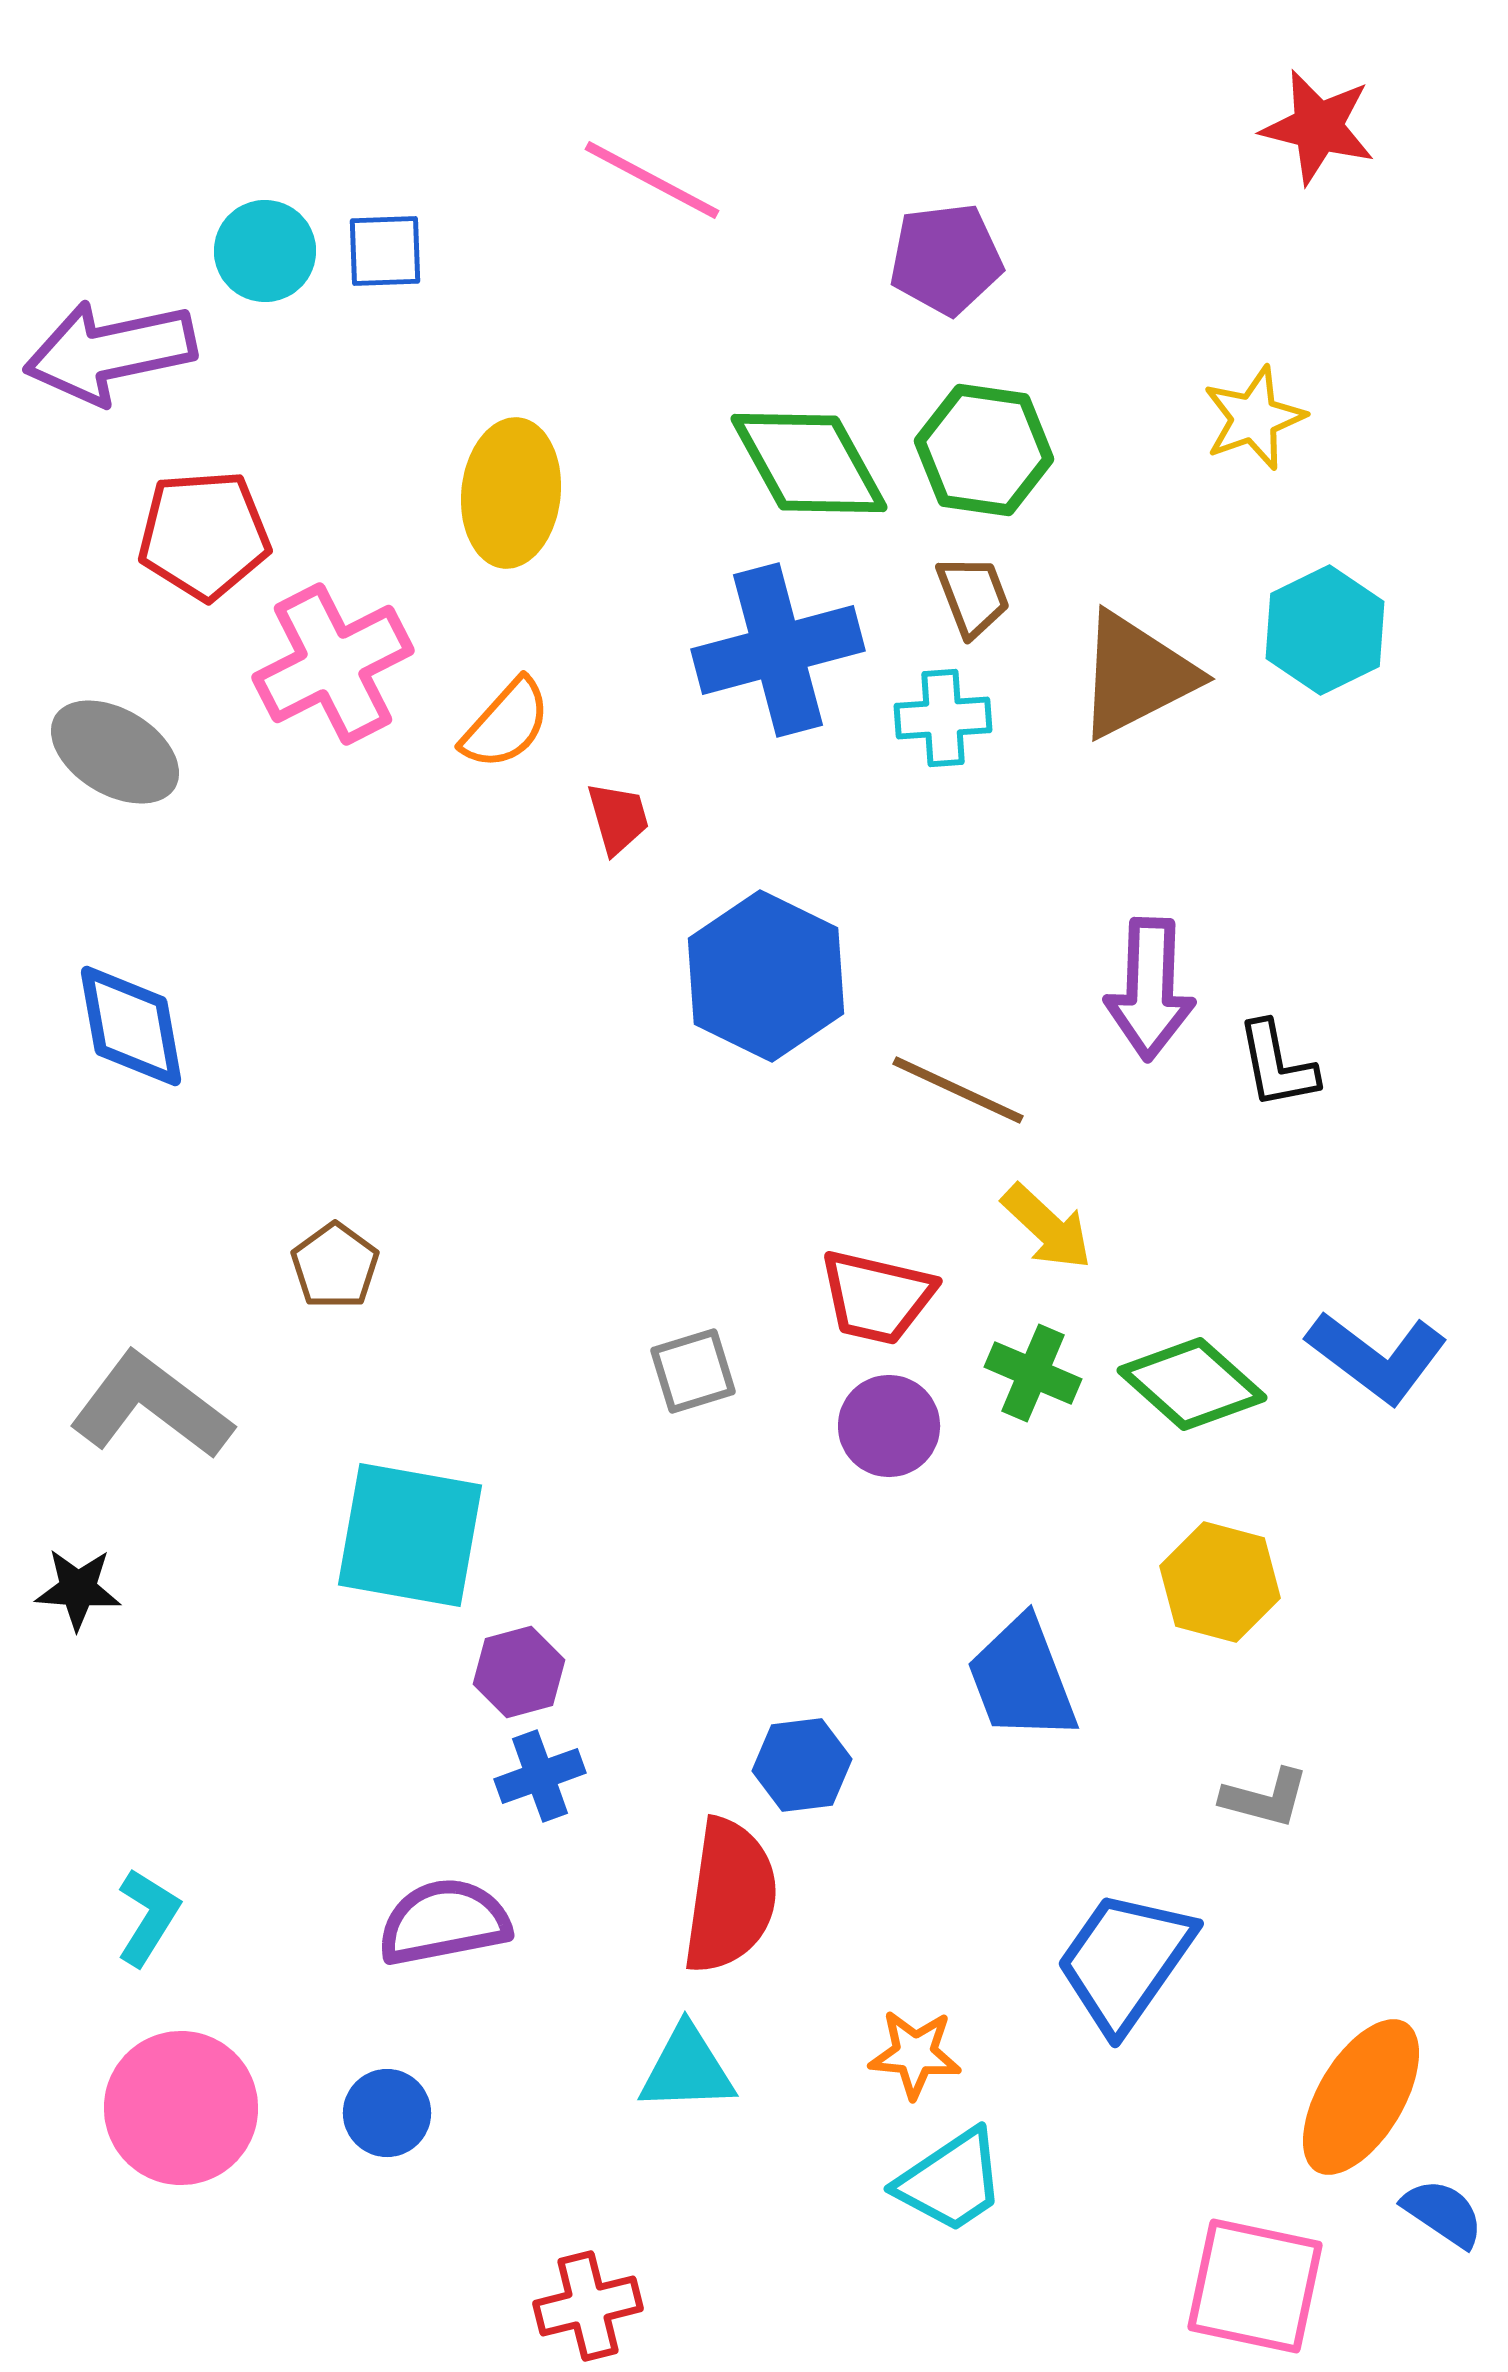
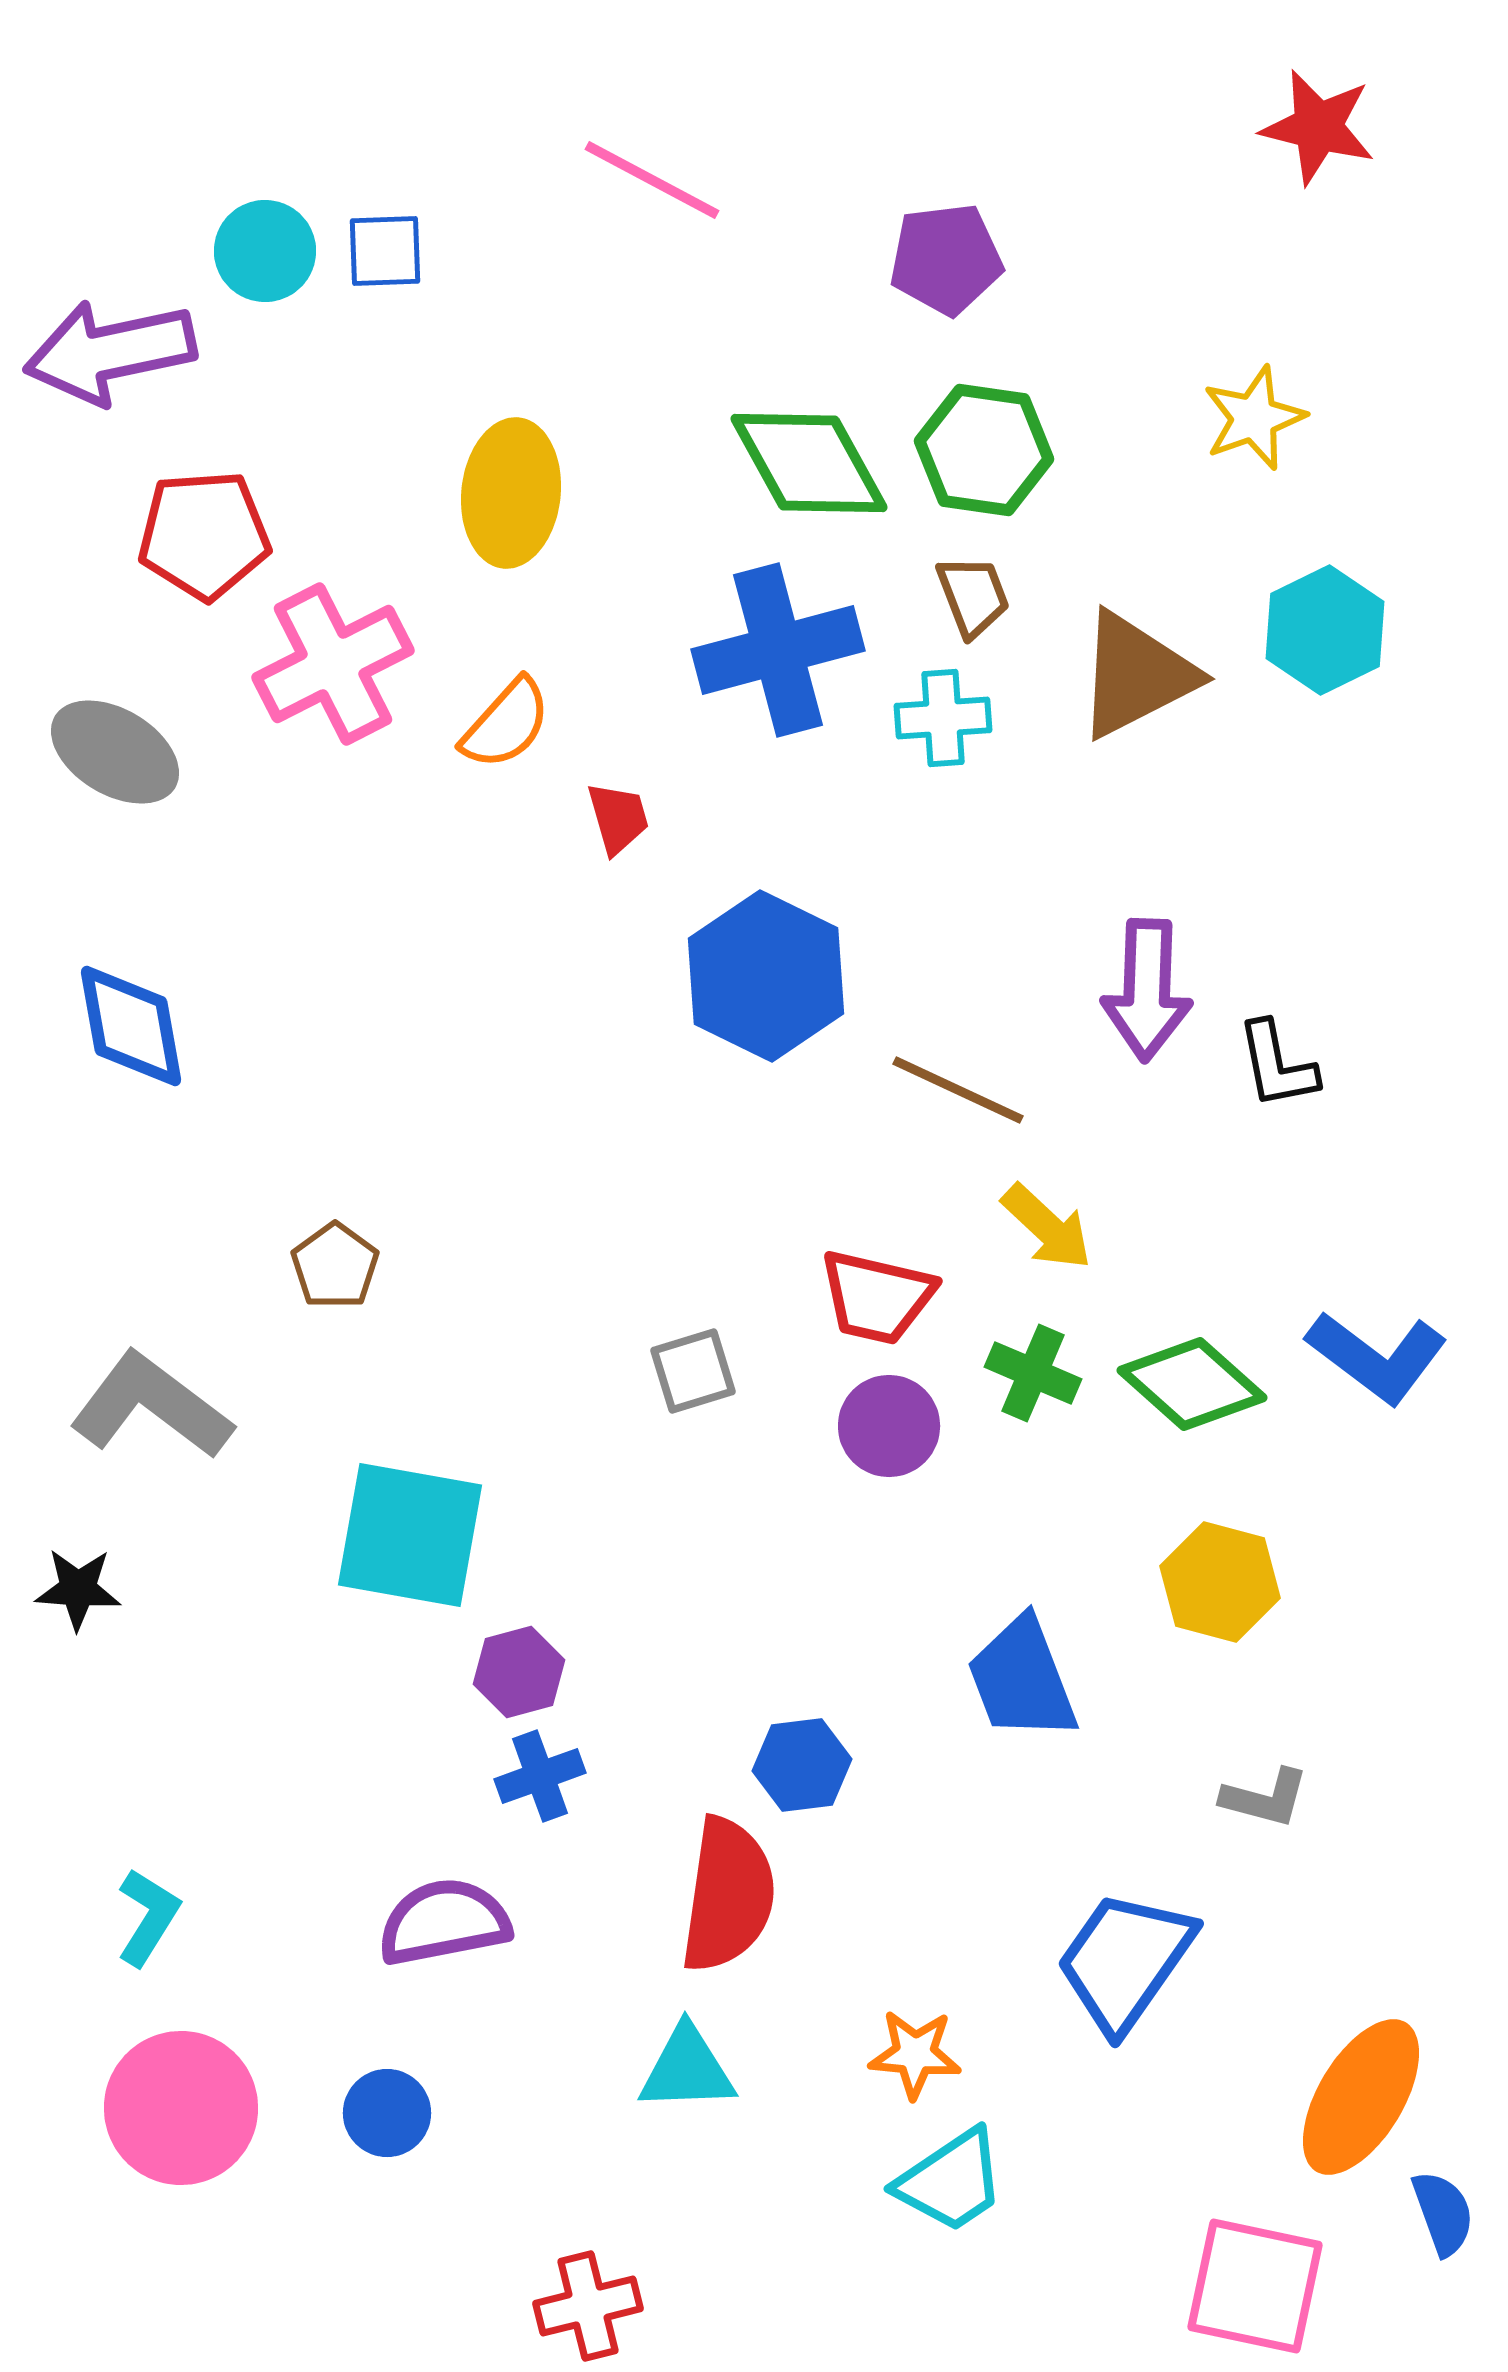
purple arrow at (1150, 989): moved 3 px left, 1 px down
red semicircle at (730, 1896): moved 2 px left, 1 px up
blue semicircle at (1443, 2213): rotated 36 degrees clockwise
